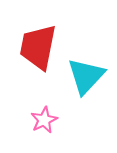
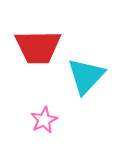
red trapezoid: rotated 102 degrees counterclockwise
